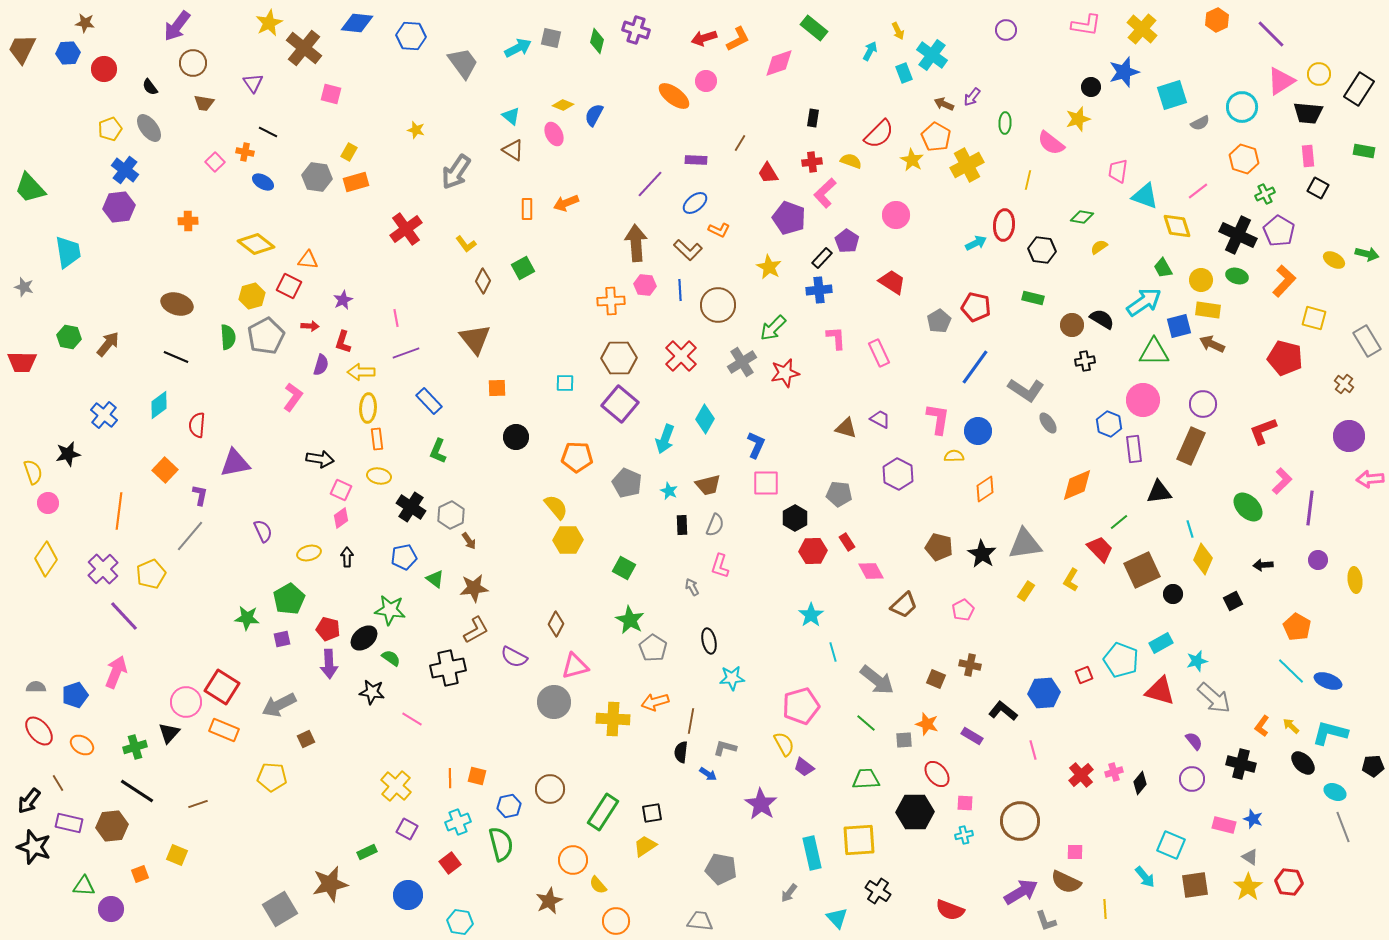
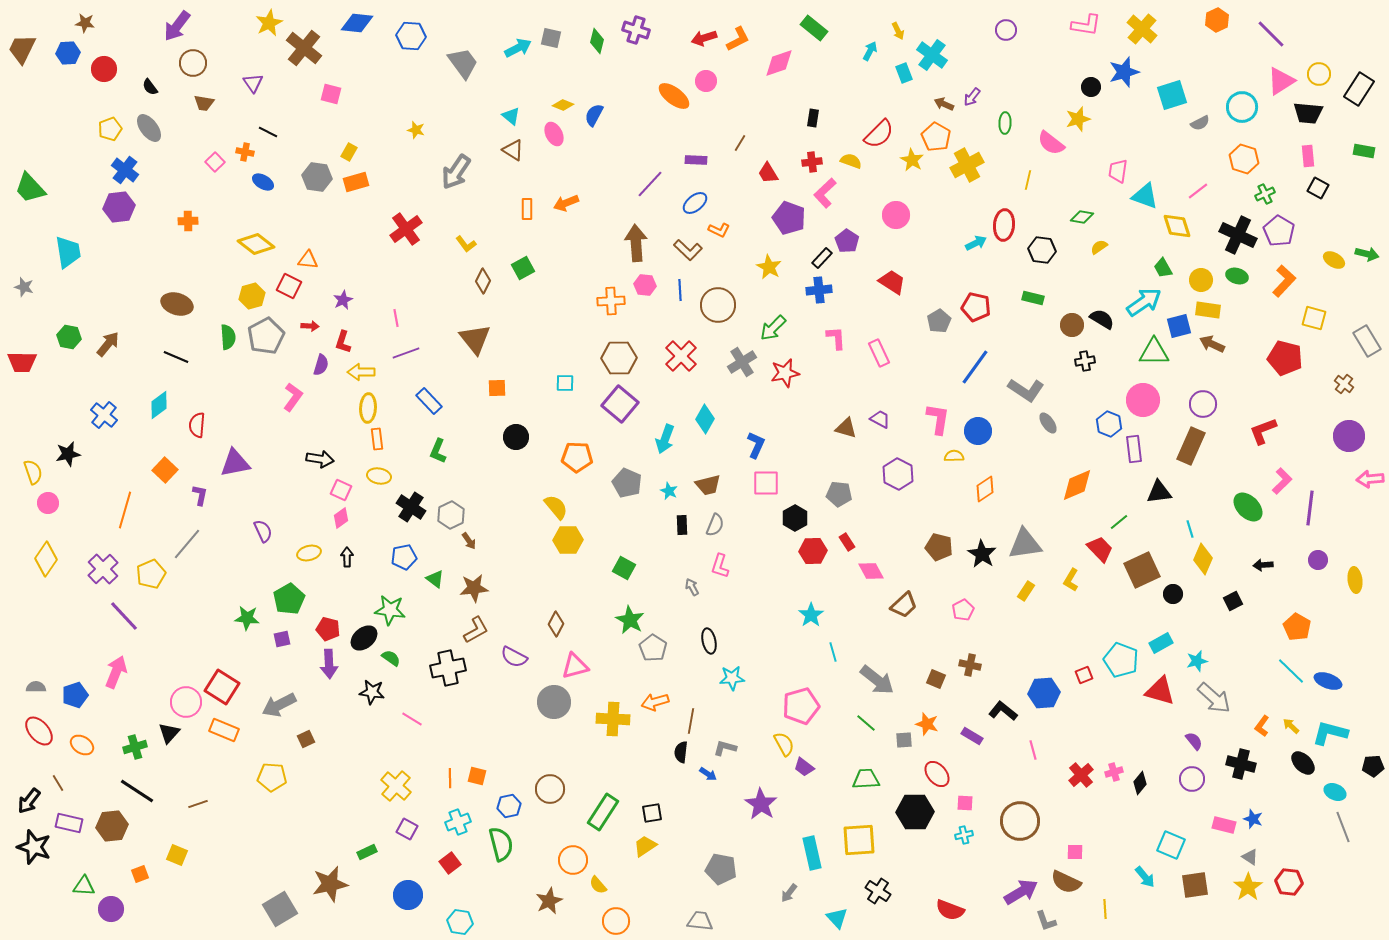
orange line at (119, 511): moved 6 px right, 1 px up; rotated 9 degrees clockwise
gray line at (190, 536): moved 3 px left, 8 px down
